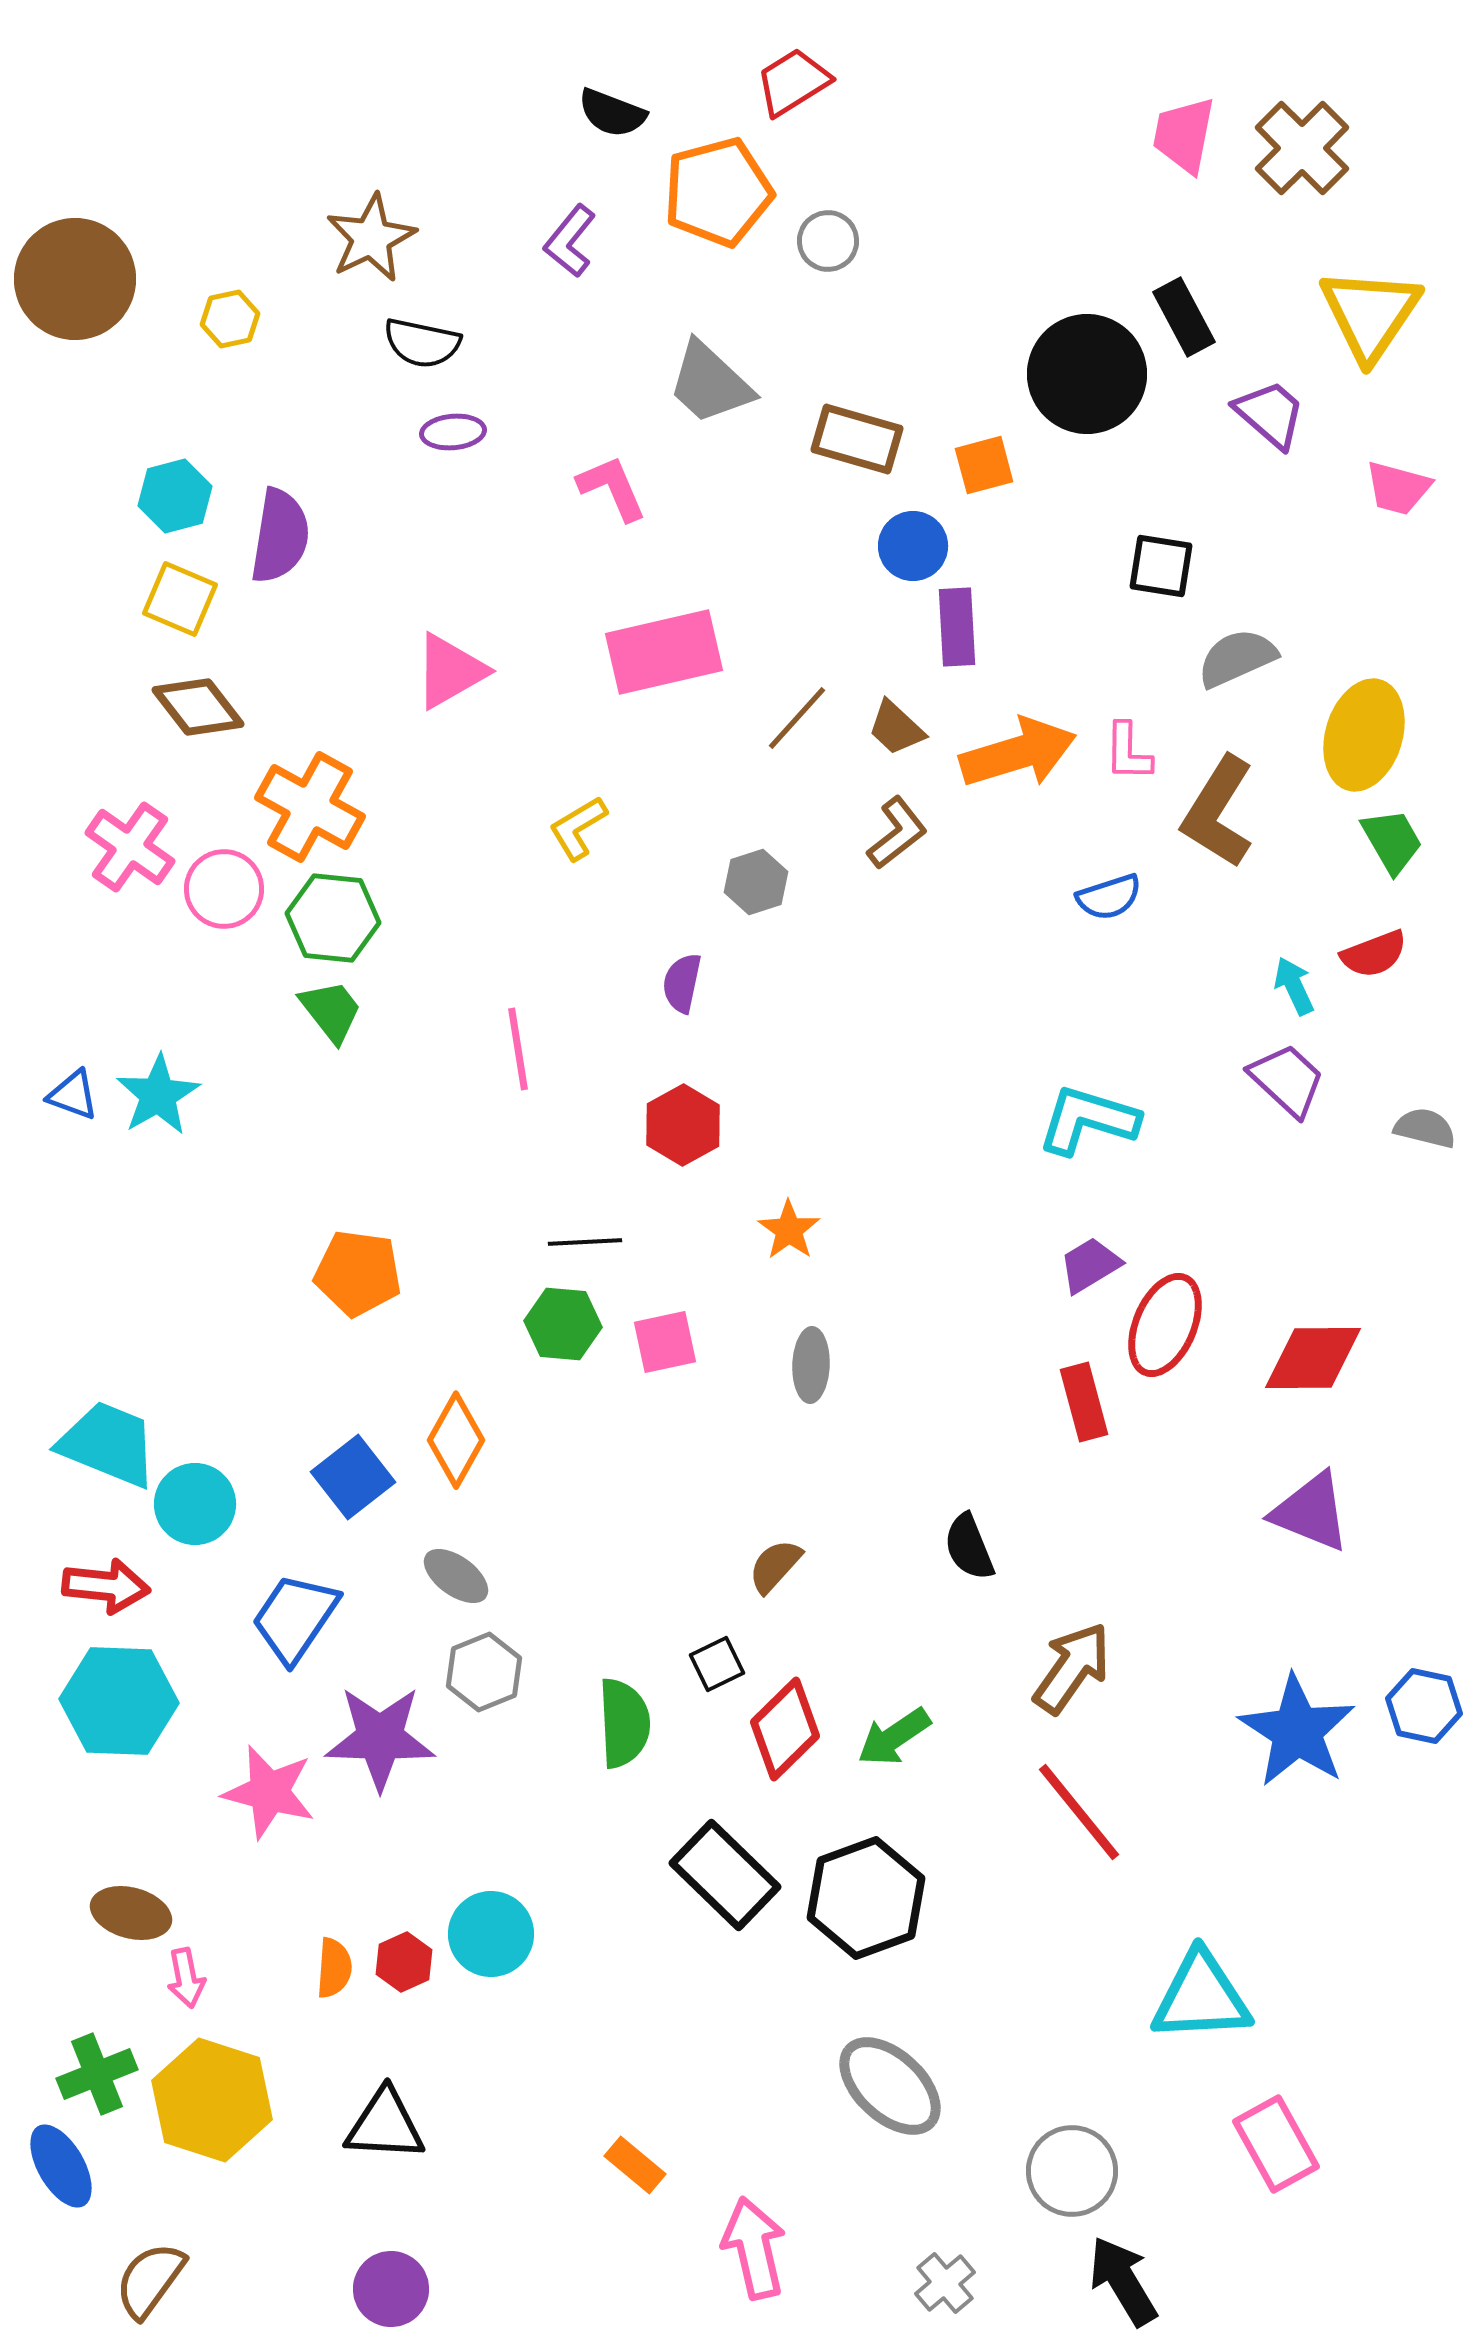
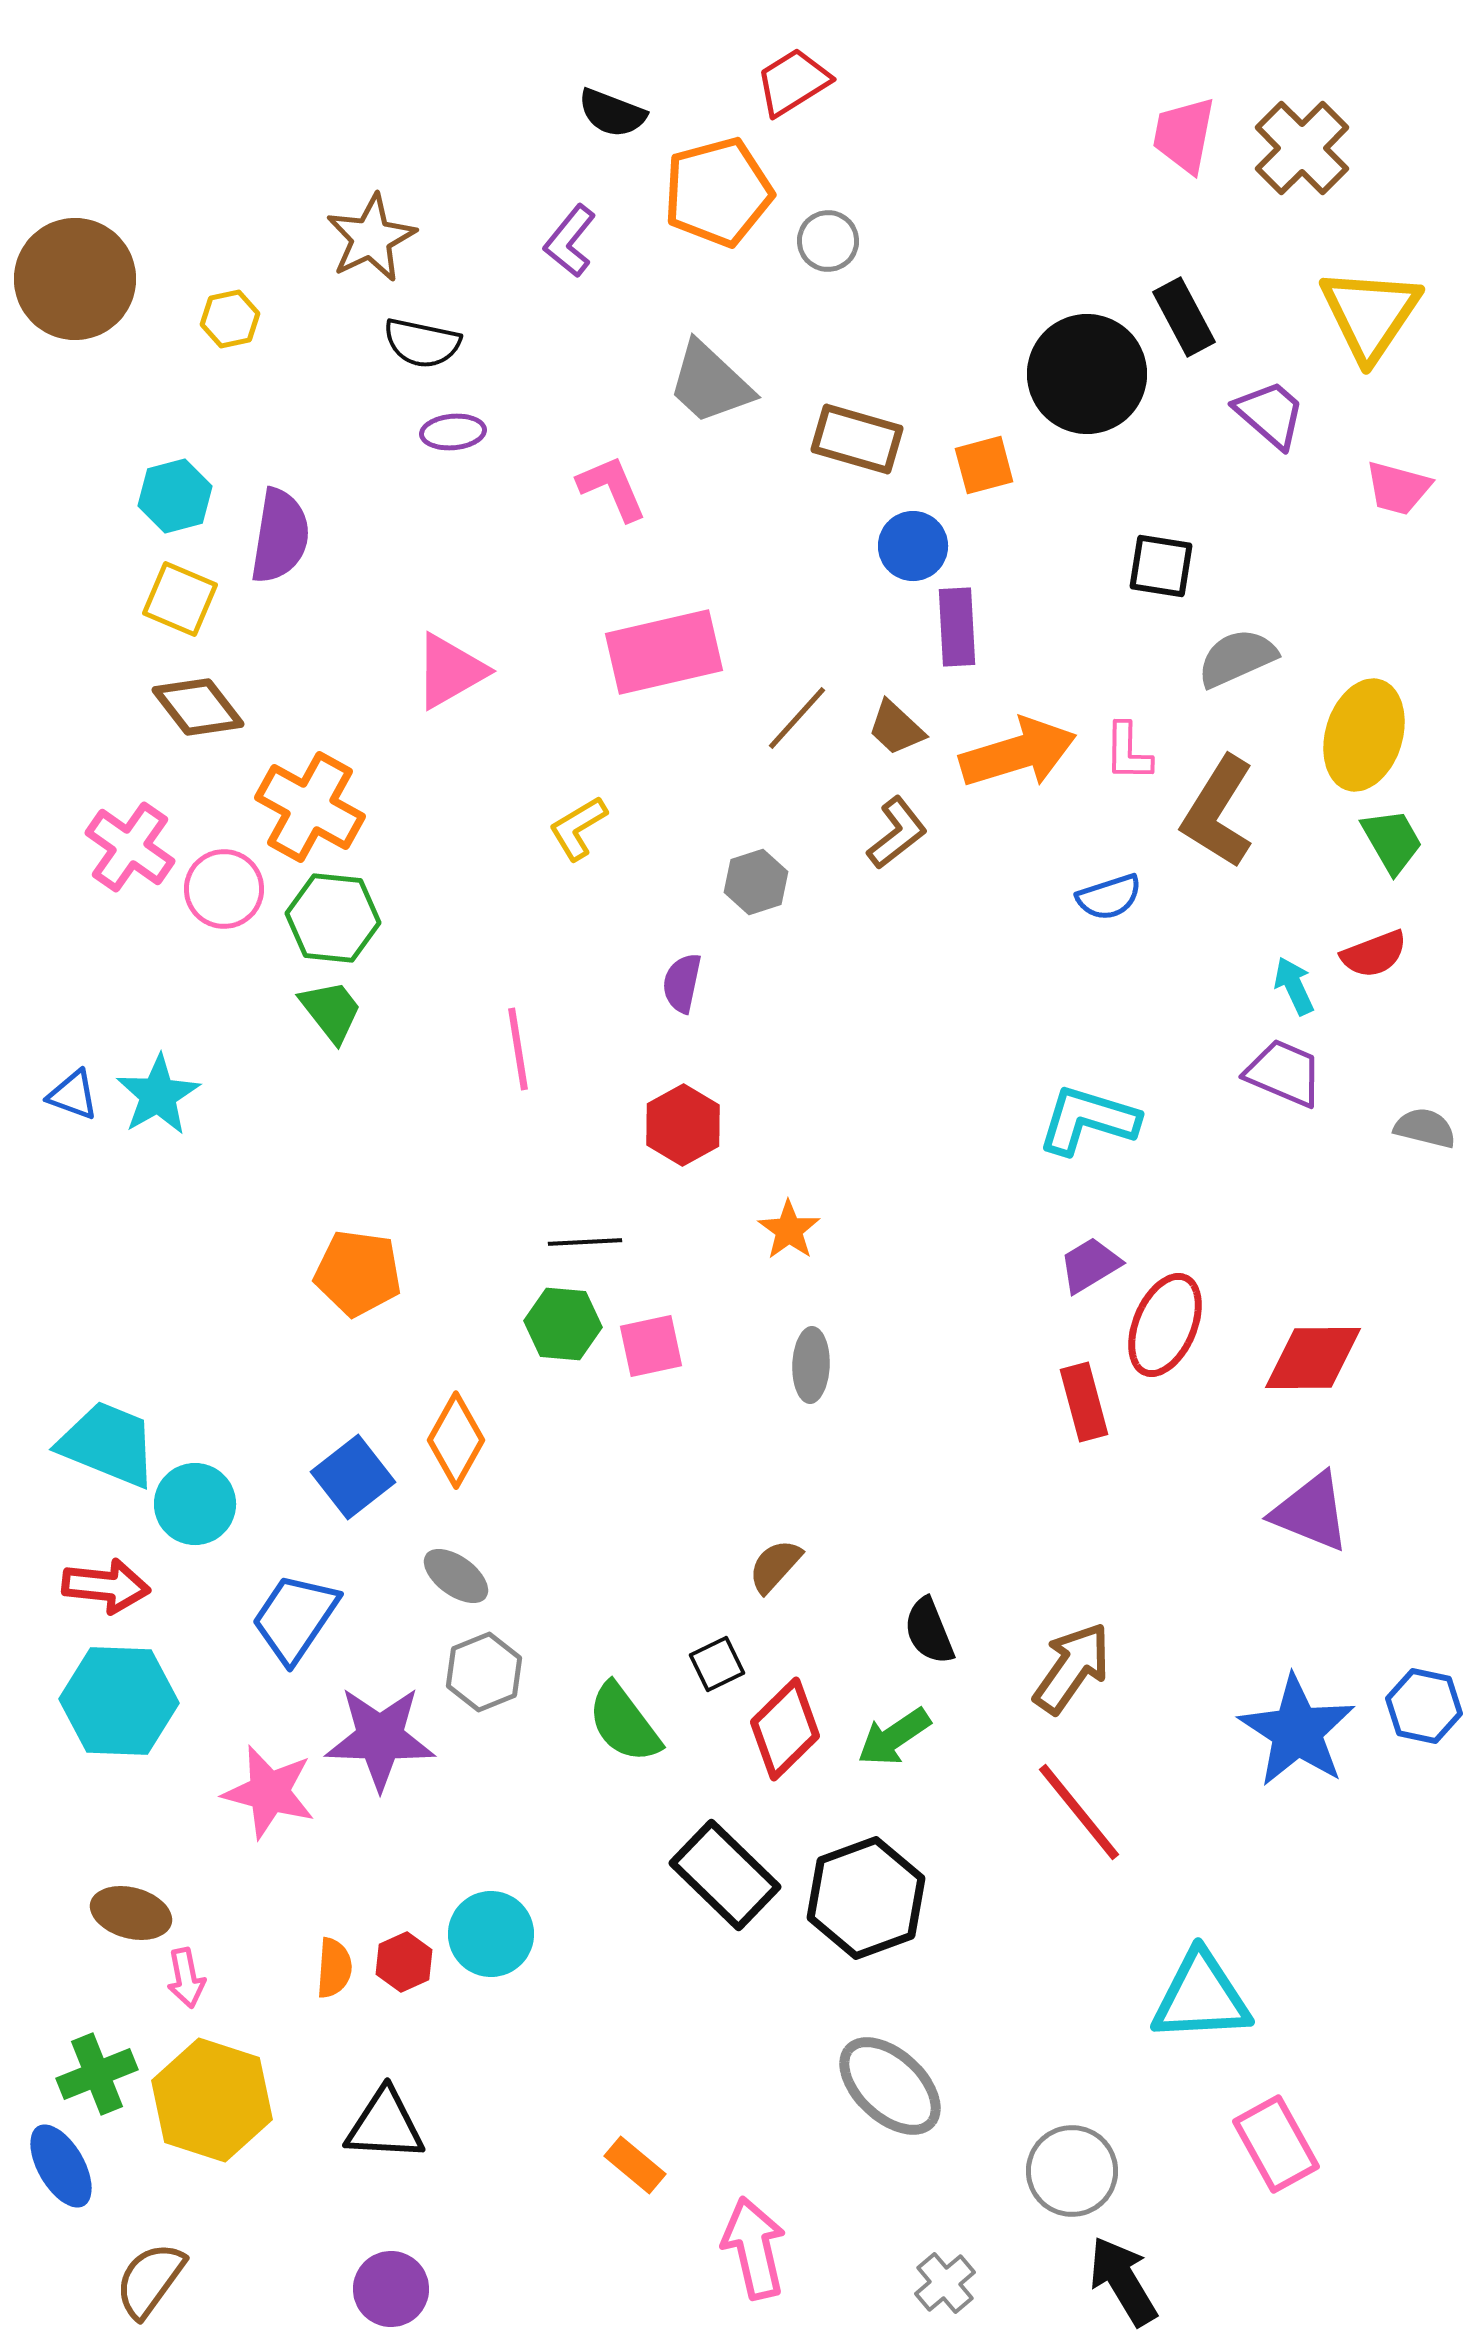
purple trapezoid at (1287, 1080): moved 3 px left, 7 px up; rotated 20 degrees counterclockwise
pink square at (665, 1342): moved 14 px left, 4 px down
black semicircle at (969, 1547): moved 40 px left, 84 px down
green semicircle at (624, 1723): rotated 146 degrees clockwise
